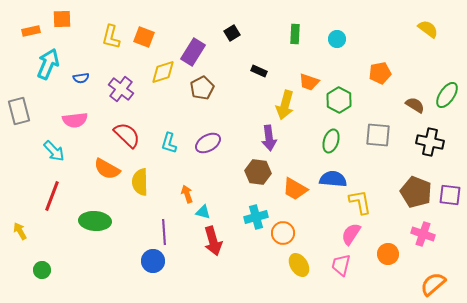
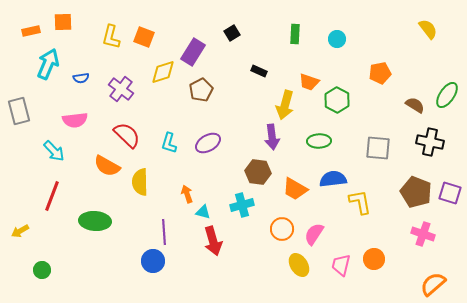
orange square at (62, 19): moved 1 px right, 3 px down
yellow semicircle at (428, 29): rotated 15 degrees clockwise
brown pentagon at (202, 88): moved 1 px left, 2 px down
green hexagon at (339, 100): moved 2 px left
gray square at (378, 135): moved 13 px down
purple arrow at (269, 138): moved 3 px right, 1 px up
green ellipse at (331, 141): moved 12 px left; rotated 70 degrees clockwise
orange semicircle at (107, 169): moved 3 px up
blue semicircle at (333, 179): rotated 12 degrees counterclockwise
purple square at (450, 195): moved 2 px up; rotated 10 degrees clockwise
cyan cross at (256, 217): moved 14 px left, 12 px up
yellow arrow at (20, 231): rotated 90 degrees counterclockwise
orange circle at (283, 233): moved 1 px left, 4 px up
pink semicircle at (351, 234): moved 37 px left
orange circle at (388, 254): moved 14 px left, 5 px down
